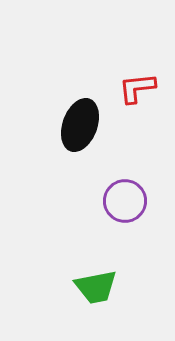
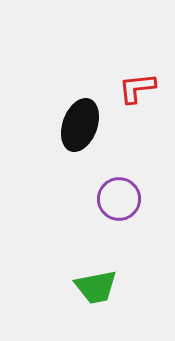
purple circle: moved 6 px left, 2 px up
